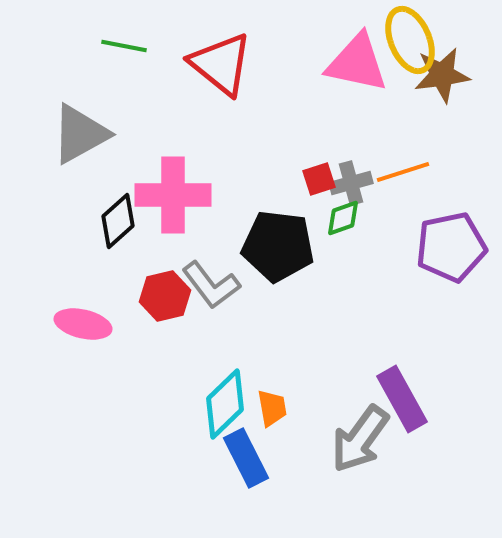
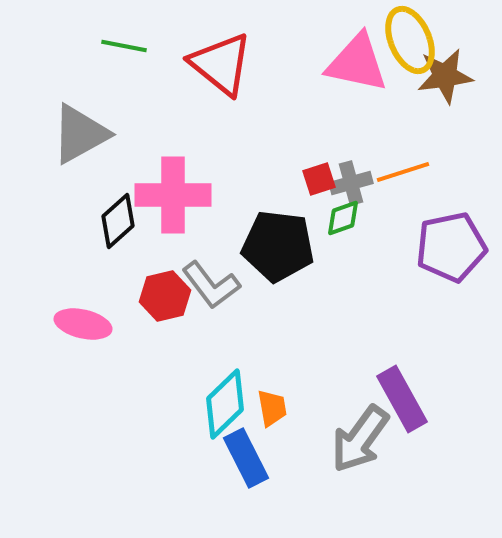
brown star: moved 3 px right, 1 px down
